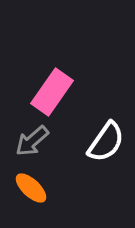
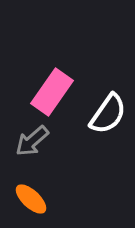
white semicircle: moved 2 px right, 28 px up
orange ellipse: moved 11 px down
